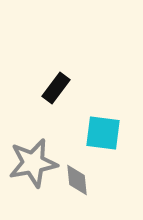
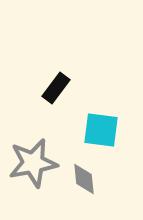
cyan square: moved 2 px left, 3 px up
gray diamond: moved 7 px right, 1 px up
